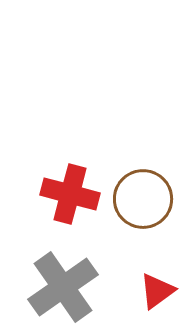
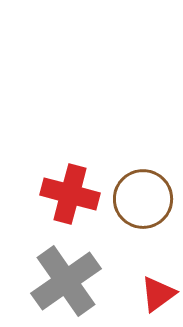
gray cross: moved 3 px right, 6 px up
red triangle: moved 1 px right, 3 px down
